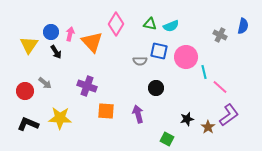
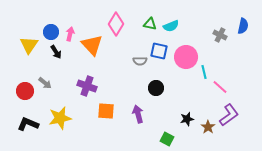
orange triangle: moved 3 px down
yellow star: rotated 15 degrees counterclockwise
